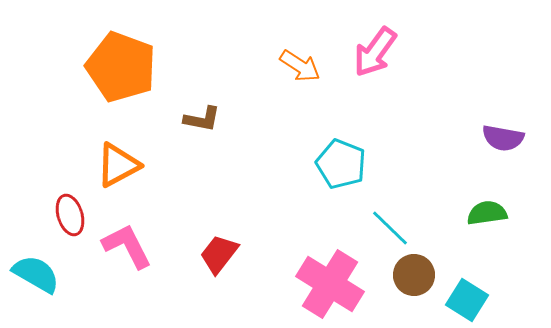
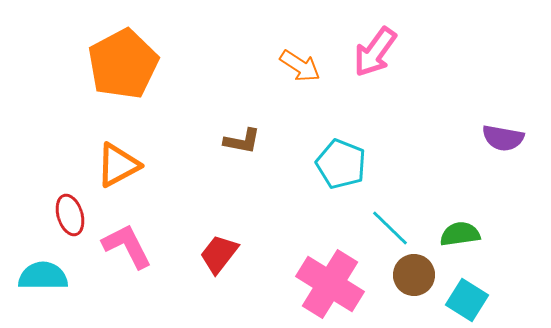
orange pentagon: moved 2 px right, 3 px up; rotated 24 degrees clockwise
brown L-shape: moved 40 px right, 22 px down
green semicircle: moved 27 px left, 21 px down
cyan semicircle: moved 7 px right, 2 px down; rotated 30 degrees counterclockwise
